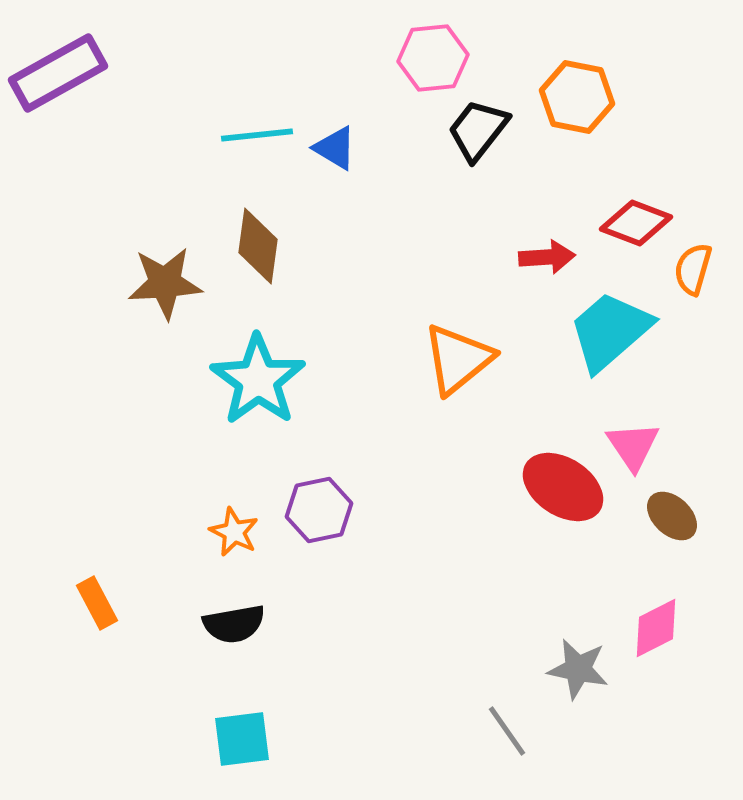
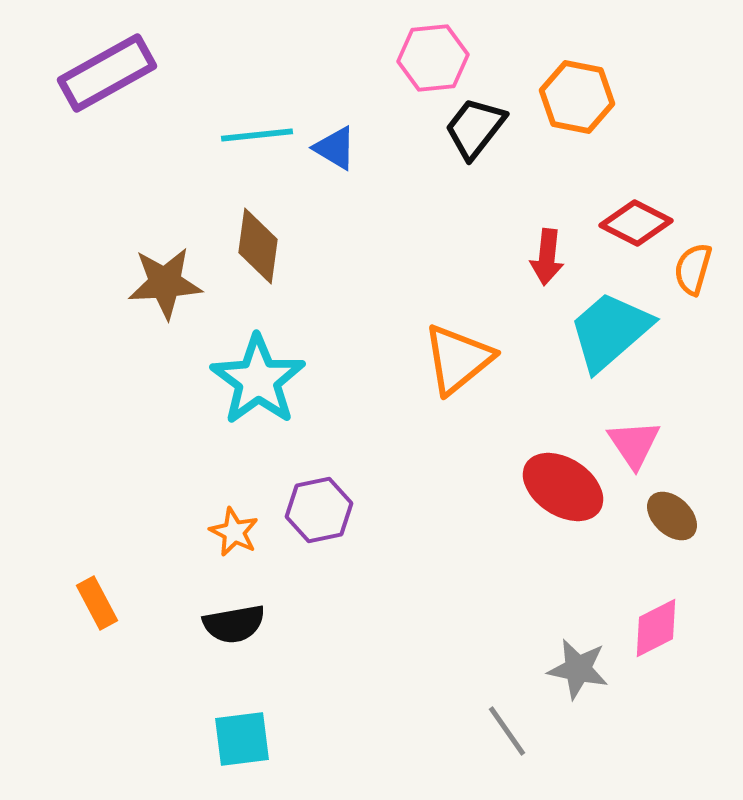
purple rectangle: moved 49 px right
black trapezoid: moved 3 px left, 2 px up
red diamond: rotated 6 degrees clockwise
red arrow: rotated 100 degrees clockwise
pink triangle: moved 1 px right, 2 px up
